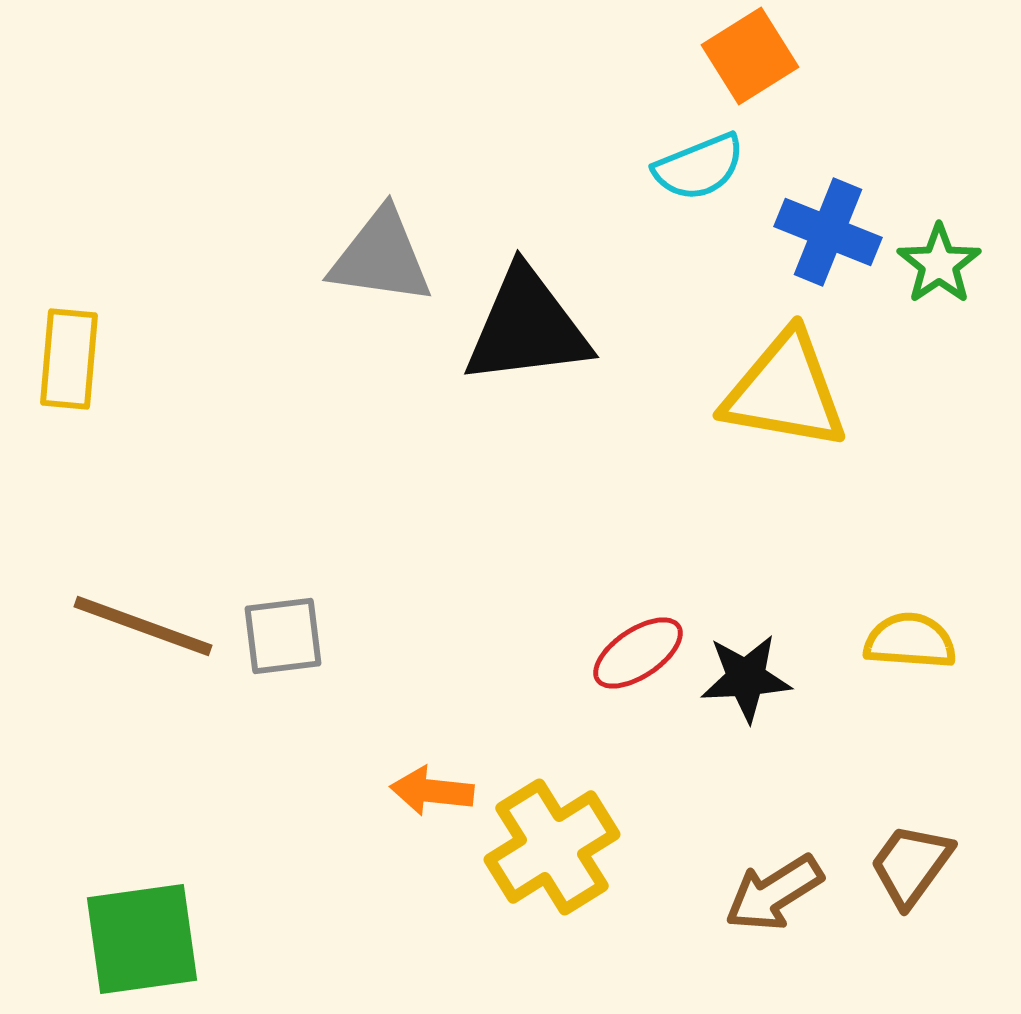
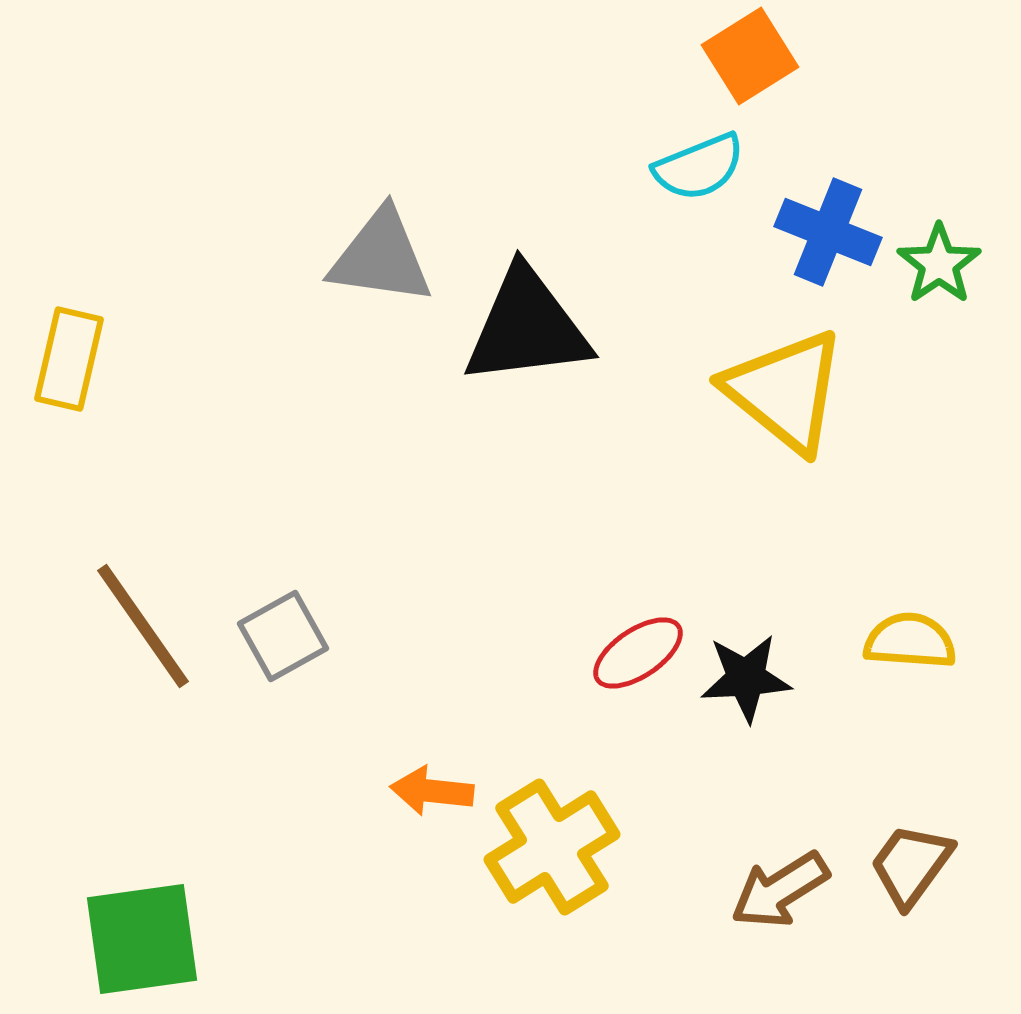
yellow rectangle: rotated 8 degrees clockwise
yellow triangle: rotated 29 degrees clockwise
brown line: rotated 35 degrees clockwise
gray square: rotated 22 degrees counterclockwise
brown arrow: moved 6 px right, 3 px up
